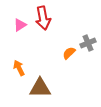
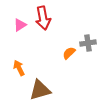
gray cross: rotated 14 degrees clockwise
brown triangle: moved 2 px down; rotated 15 degrees counterclockwise
